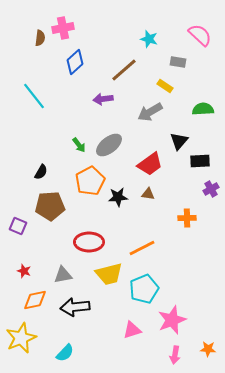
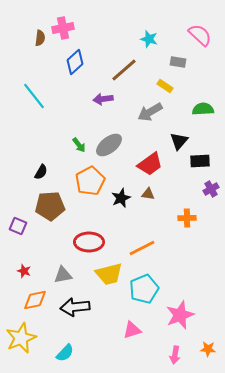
black star: moved 3 px right, 1 px down; rotated 18 degrees counterclockwise
pink star: moved 8 px right, 5 px up
